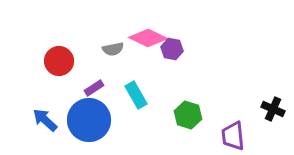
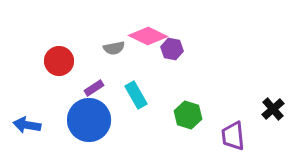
pink diamond: moved 2 px up
gray semicircle: moved 1 px right, 1 px up
black cross: rotated 25 degrees clockwise
blue arrow: moved 18 px left, 5 px down; rotated 32 degrees counterclockwise
